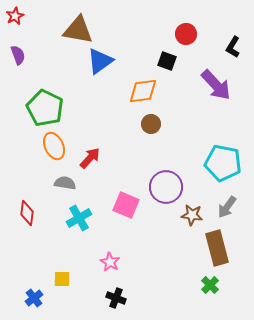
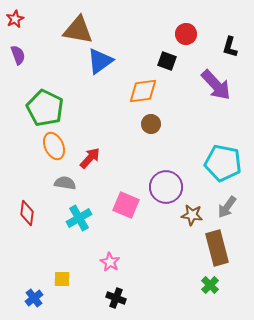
red star: moved 3 px down
black L-shape: moved 3 px left; rotated 15 degrees counterclockwise
